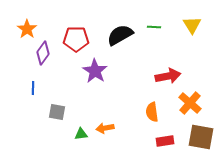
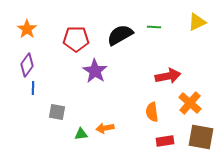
yellow triangle: moved 5 px right, 3 px up; rotated 36 degrees clockwise
purple diamond: moved 16 px left, 12 px down
